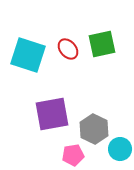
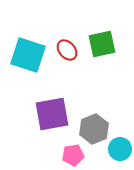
red ellipse: moved 1 px left, 1 px down
gray hexagon: rotated 12 degrees clockwise
